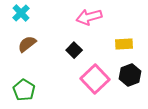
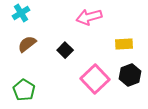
cyan cross: rotated 12 degrees clockwise
black square: moved 9 px left
